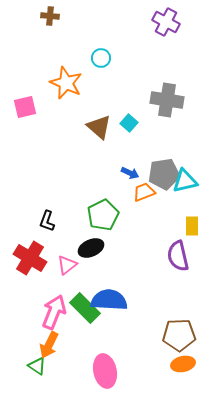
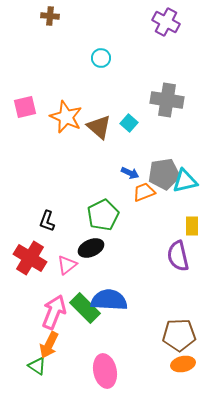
orange star: moved 34 px down
